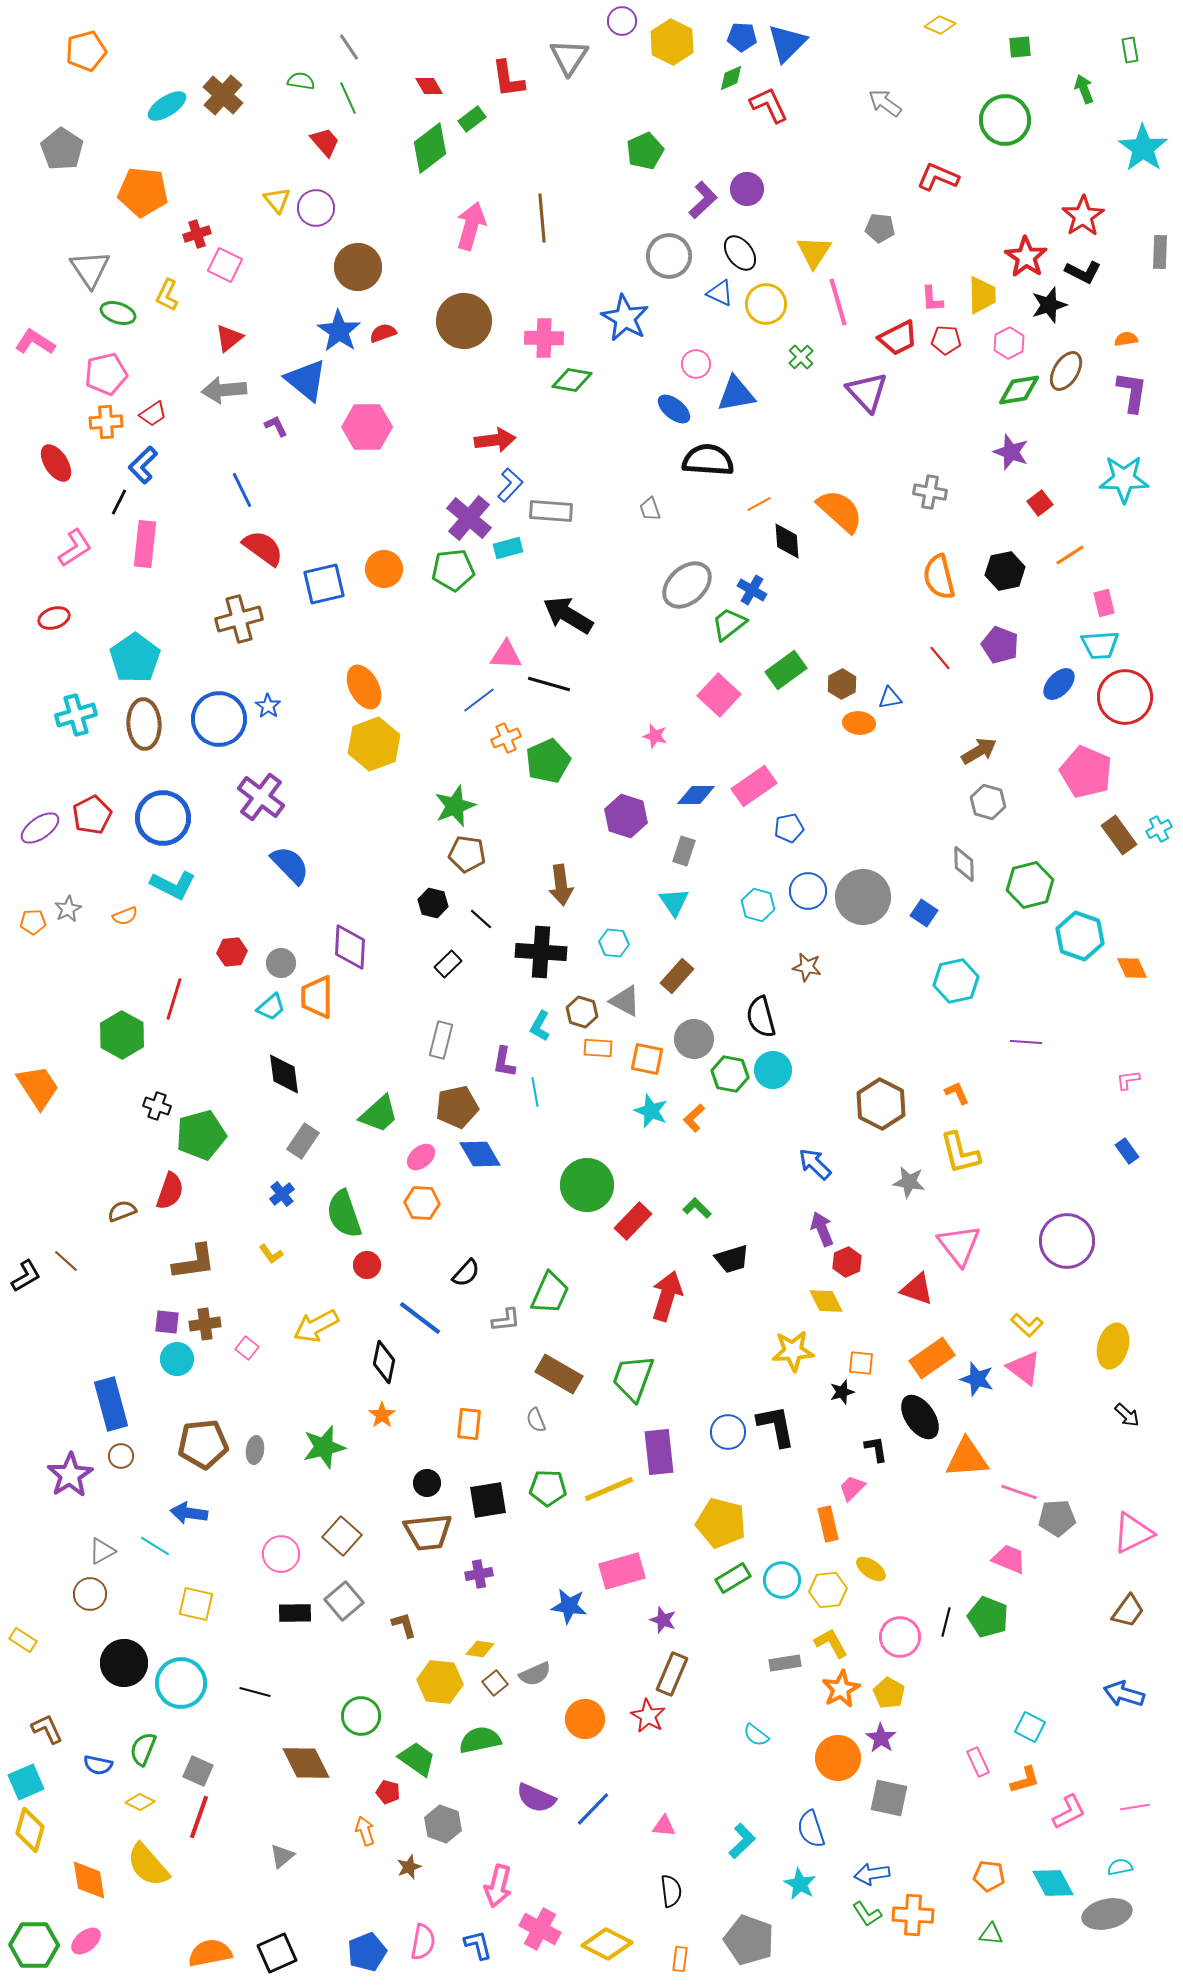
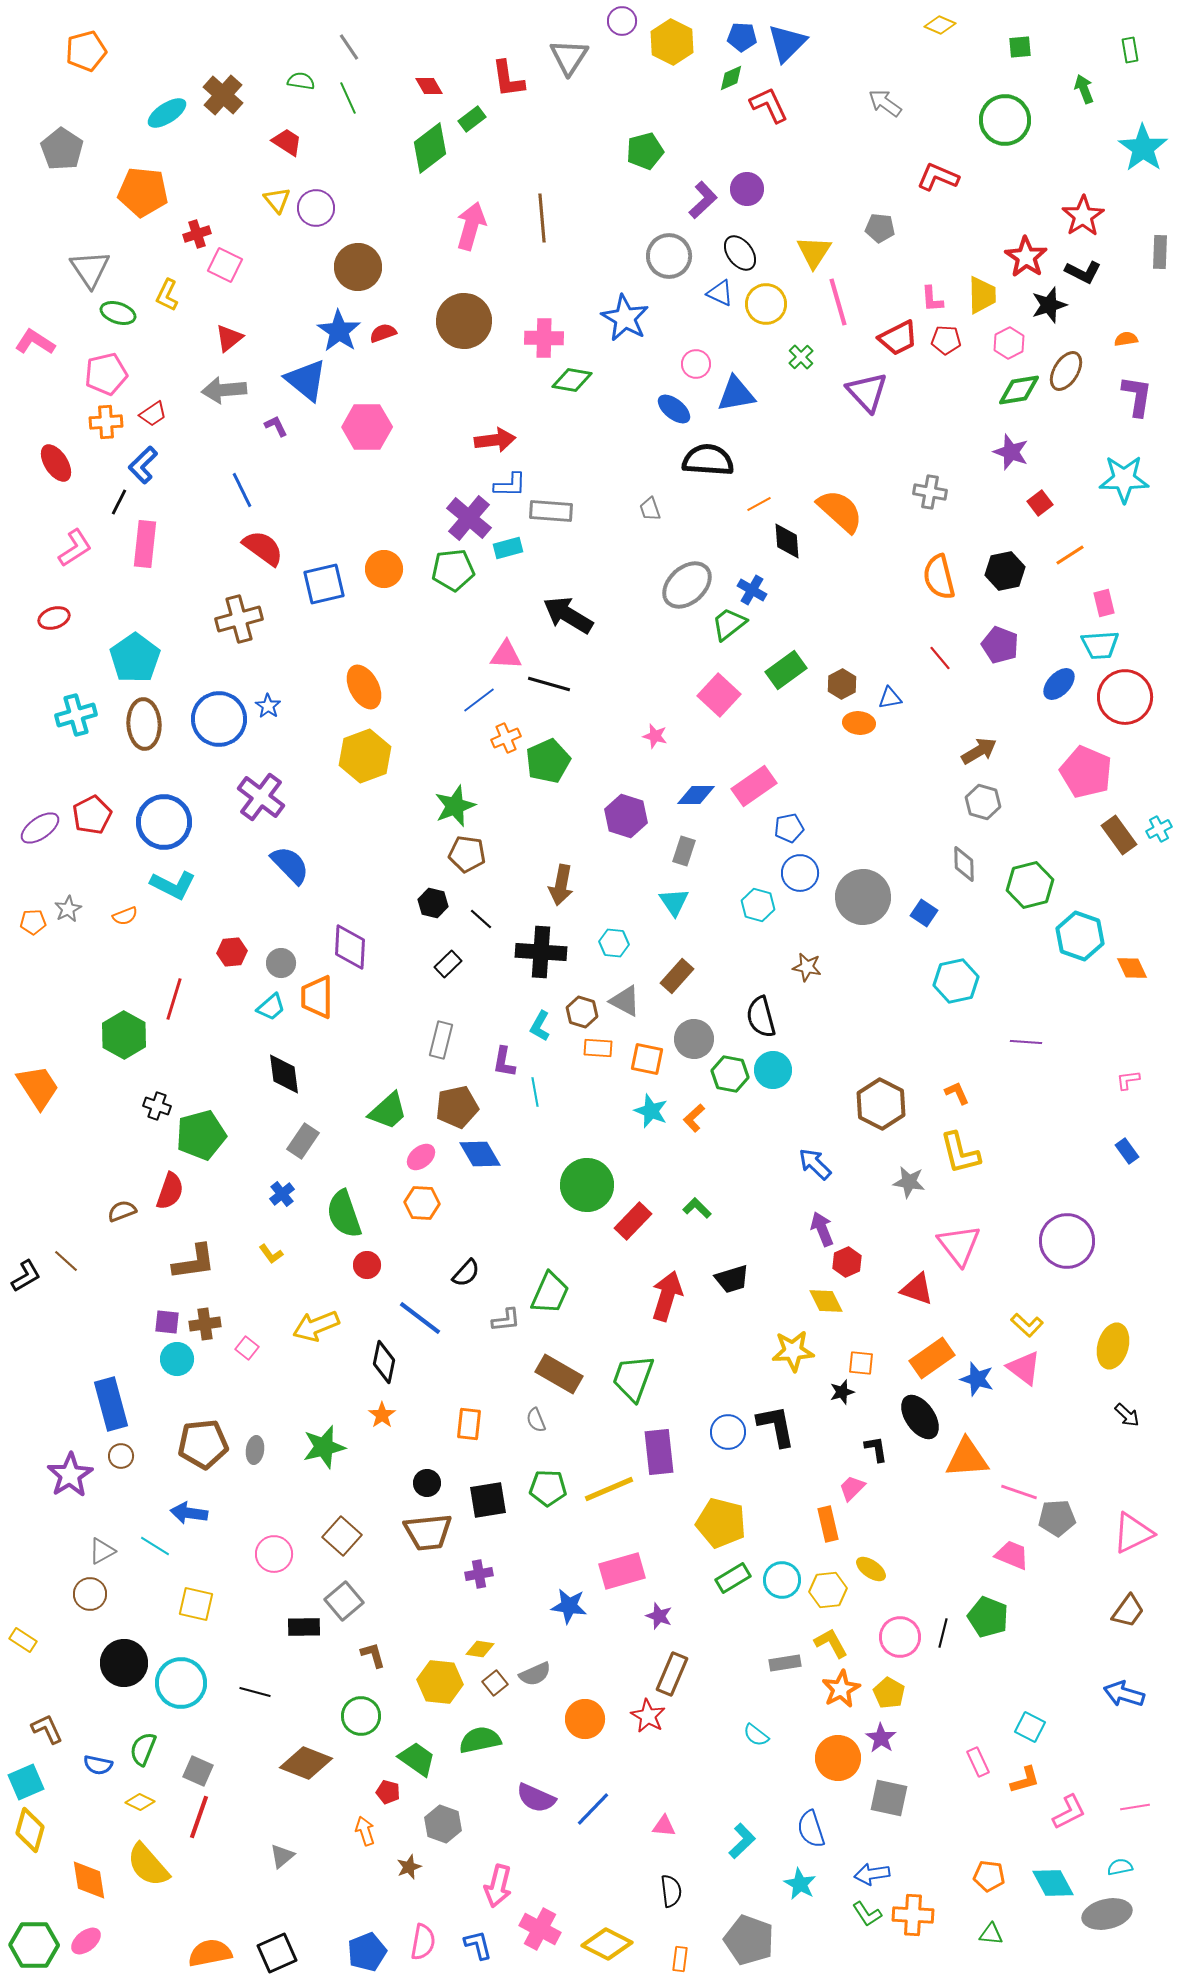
cyan ellipse at (167, 106): moved 7 px down
red trapezoid at (325, 142): moved 38 px left; rotated 16 degrees counterclockwise
green pentagon at (645, 151): rotated 9 degrees clockwise
purple L-shape at (1132, 392): moved 5 px right, 4 px down
blue L-shape at (510, 485): rotated 48 degrees clockwise
yellow hexagon at (374, 744): moved 9 px left, 12 px down
gray hexagon at (988, 802): moved 5 px left
blue circle at (163, 818): moved 1 px right, 4 px down
brown arrow at (561, 885): rotated 18 degrees clockwise
blue circle at (808, 891): moved 8 px left, 18 px up
green hexagon at (122, 1035): moved 2 px right
green trapezoid at (379, 1114): moved 9 px right, 3 px up
black trapezoid at (732, 1259): moved 20 px down
yellow arrow at (316, 1326): rotated 6 degrees clockwise
pink circle at (281, 1554): moved 7 px left
pink trapezoid at (1009, 1559): moved 3 px right, 4 px up
black rectangle at (295, 1613): moved 9 px right, 14 px down
purple star at (663, 1620): moved 4 px left, 4 px up
black line at (946, 1622): moved 3 px left, 11 px down
brown L-shape at (404, 1625): moved 31 px left, 30 px down
brown diamond at (306, 1763): rotated 42 degrees counterclockwise
